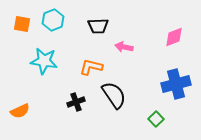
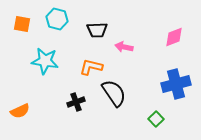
cyan hexagon: moved 4 px right, 1 px up; rotated 25 degrees counterclockwise
black trapezoid: moved 1 px left, 4 px down
cyan star: moved 1 px right
black semicircle: moved 2 px up
